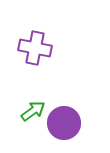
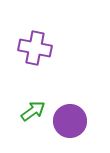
purple circle: moved 6 px right, 2 px up
